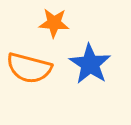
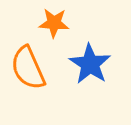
orange semicircle: moved 1 px left; rotated 51 degrees clockwise
